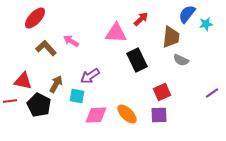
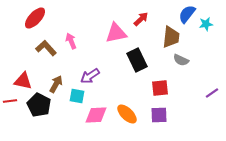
pink triangle: rotated 15 degrees counterclockwise
pink arrow: rotated 35 degrees clockwise
red square: moved 2 px left, 4 px up; rotated 18 degrees clockwise
